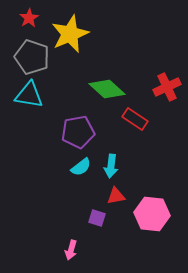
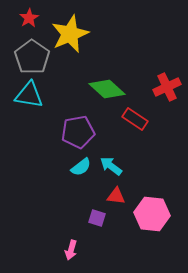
gray pentagon: rotated 16 degrees clockwise
cyan arrow: rotated 120 degrees clockwise
red triangle: rotated 18 degrees clockwise
